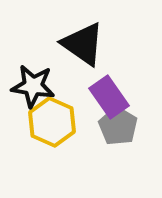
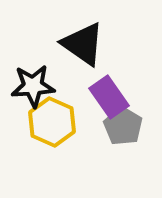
black star: rotated 12 degrees counterclockwise
gray pentagon: moved 5 px right
